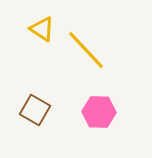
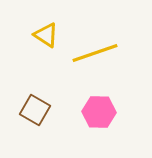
yellow triangle: moved 4 px right, 6 px down
yellow line: moved 9 px right, 3 px down; rotated 66 degrees counterclockwise
